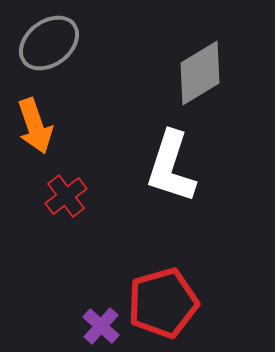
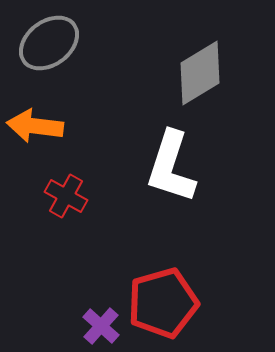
orange arrow: rotated 116 degrees clockwise
red cross: rotated 24 degrees counterclockwise
